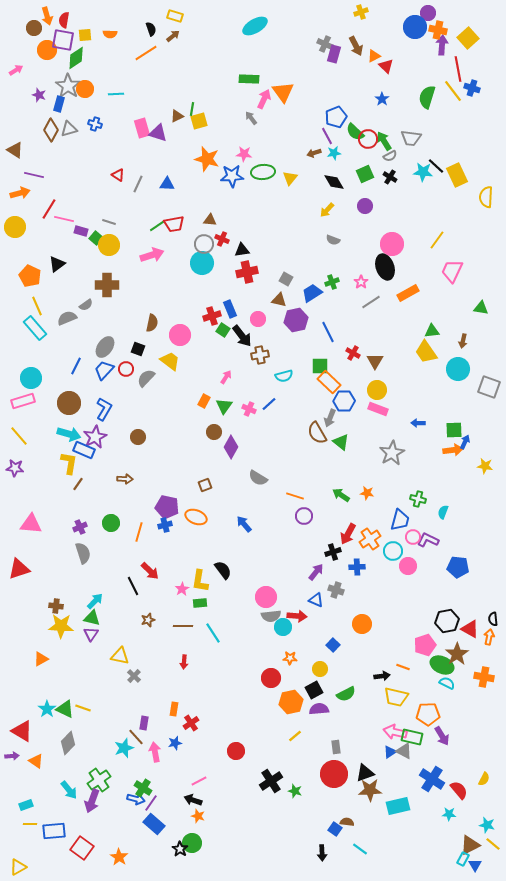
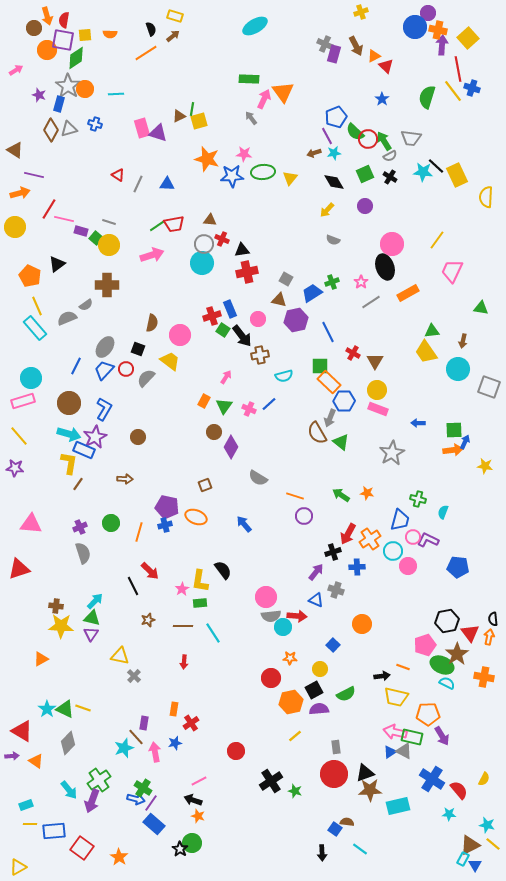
brown triangle at (177, 116): moved 2 px right
red triangle at (470, 629): moved 4 px down; rotated 24 degrees clockwise
